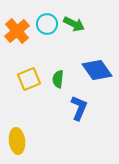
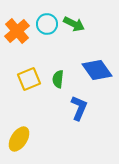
yellow ellipse: moved 2 px right, 2 px up; rotated 40 degrees clockwise
